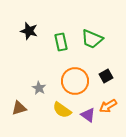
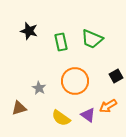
black square: moved 10 px right
yellow semicircle: moved 1 px left, 8 px down
